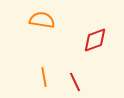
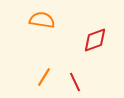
orange line: rotated 42 degrees clockwise
